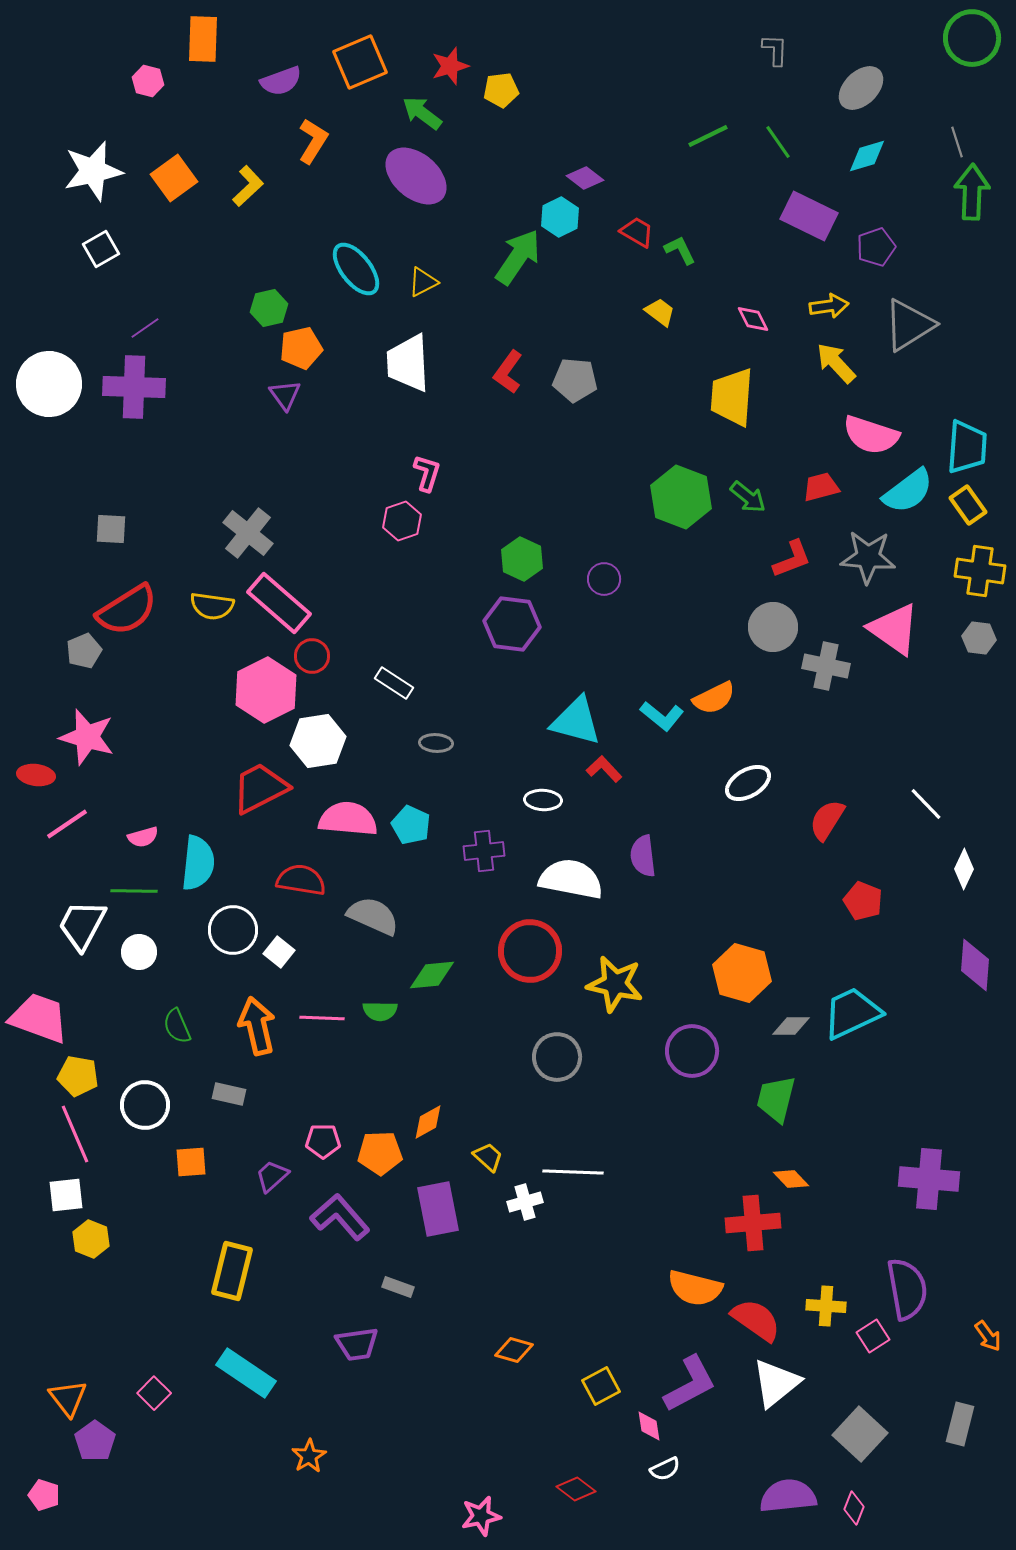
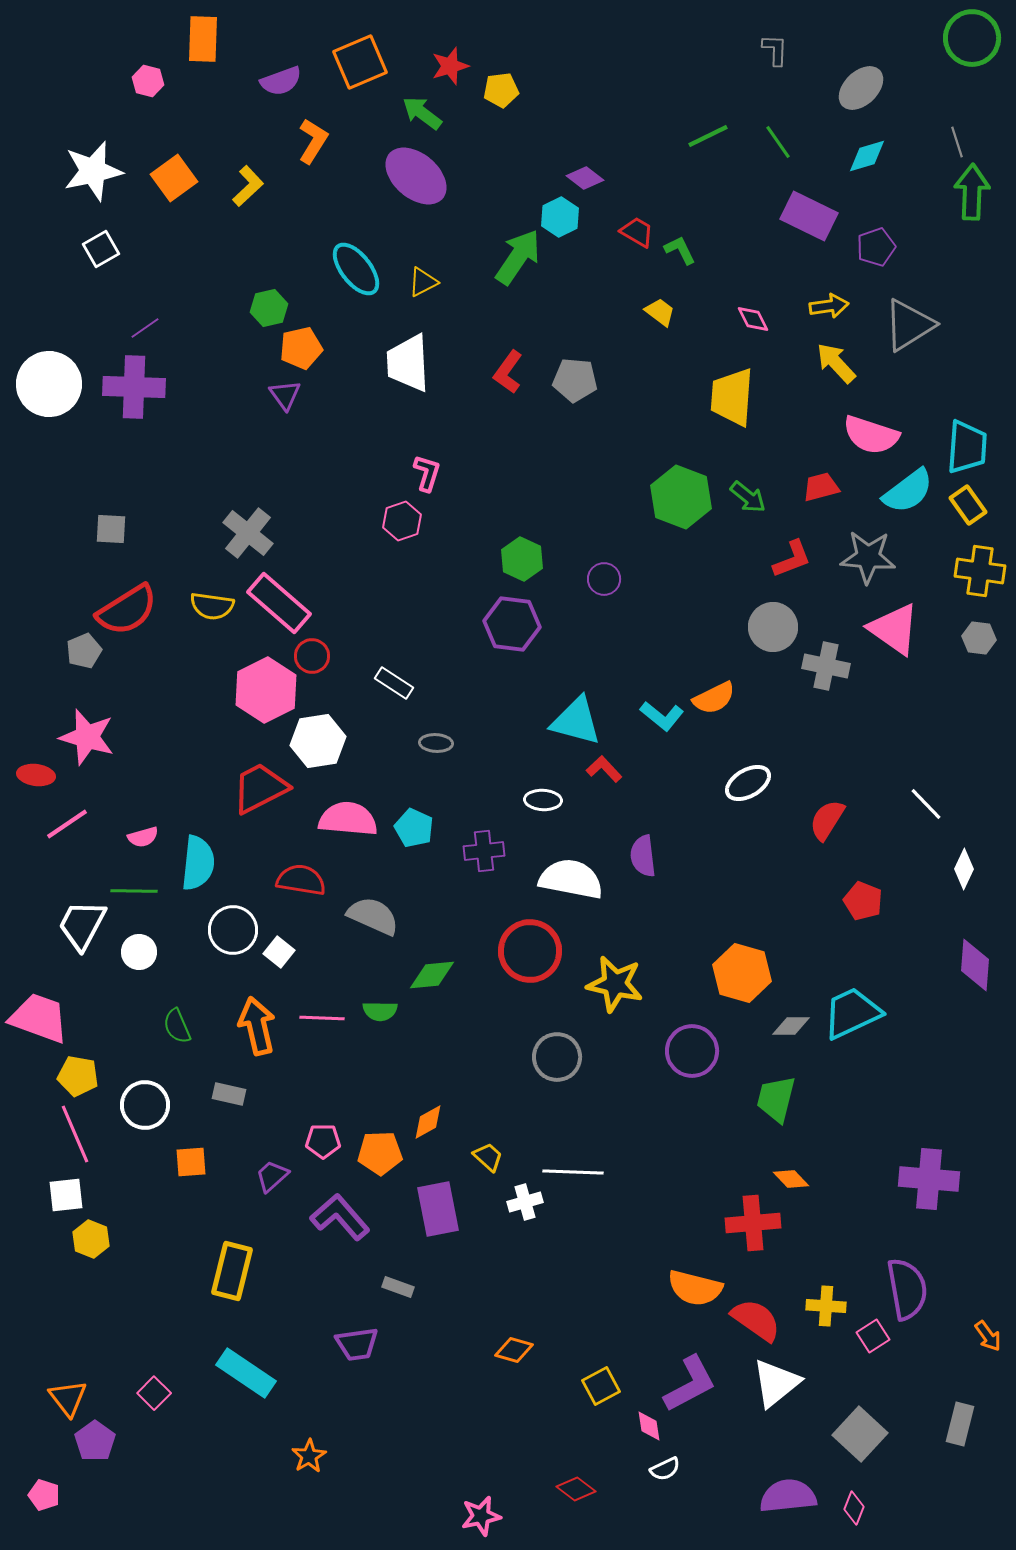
cyan pentagon at (411, 825): moved 3 px right, 3 px down
